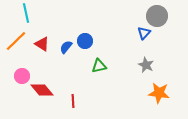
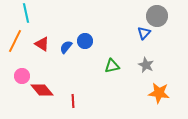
orange line: moved 1 px left; rotated 20 degrees counterclockwise
green triangle: moved 13 px right
